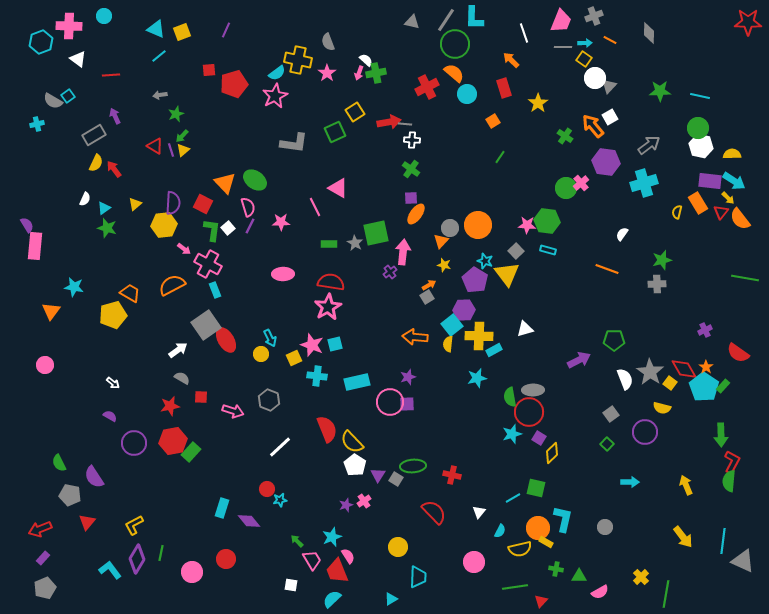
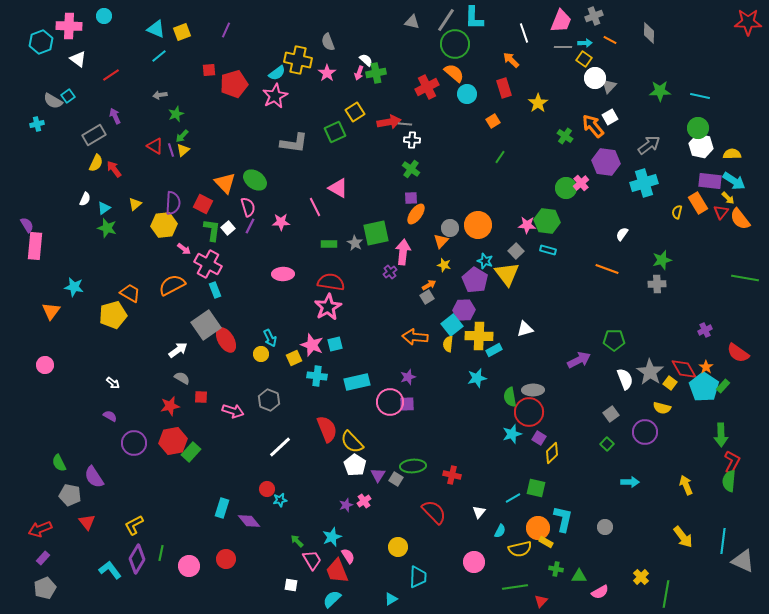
red line at (111, 75): rotated 30 degrees counterclockwise
red triangle at (87, 522): rotated 18 degrees counterclockwise
pink circle at (192, 572): moved 3 px left, 6 px up
